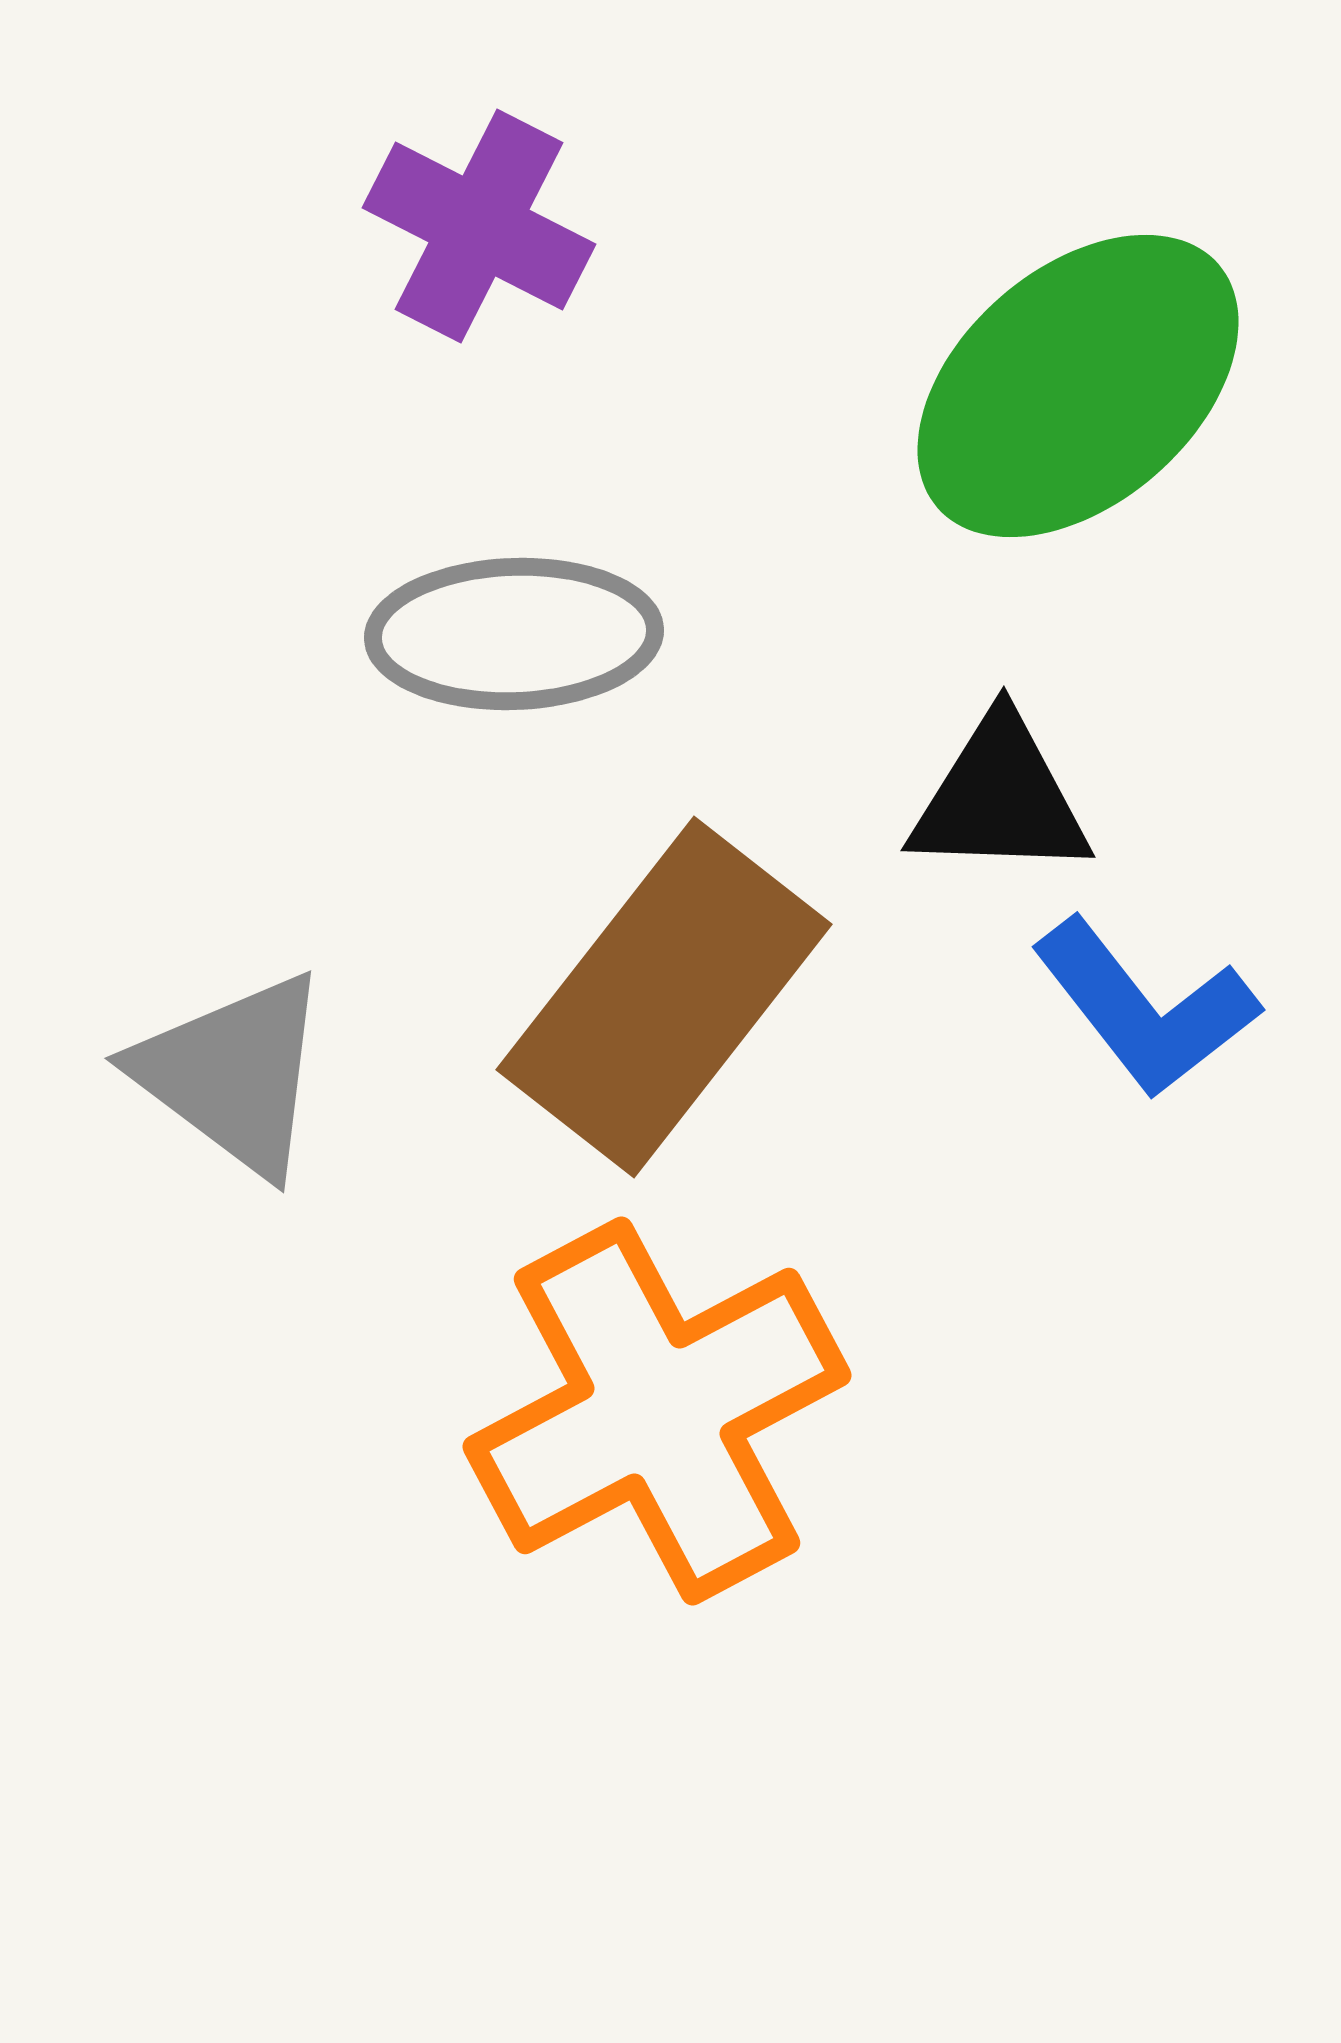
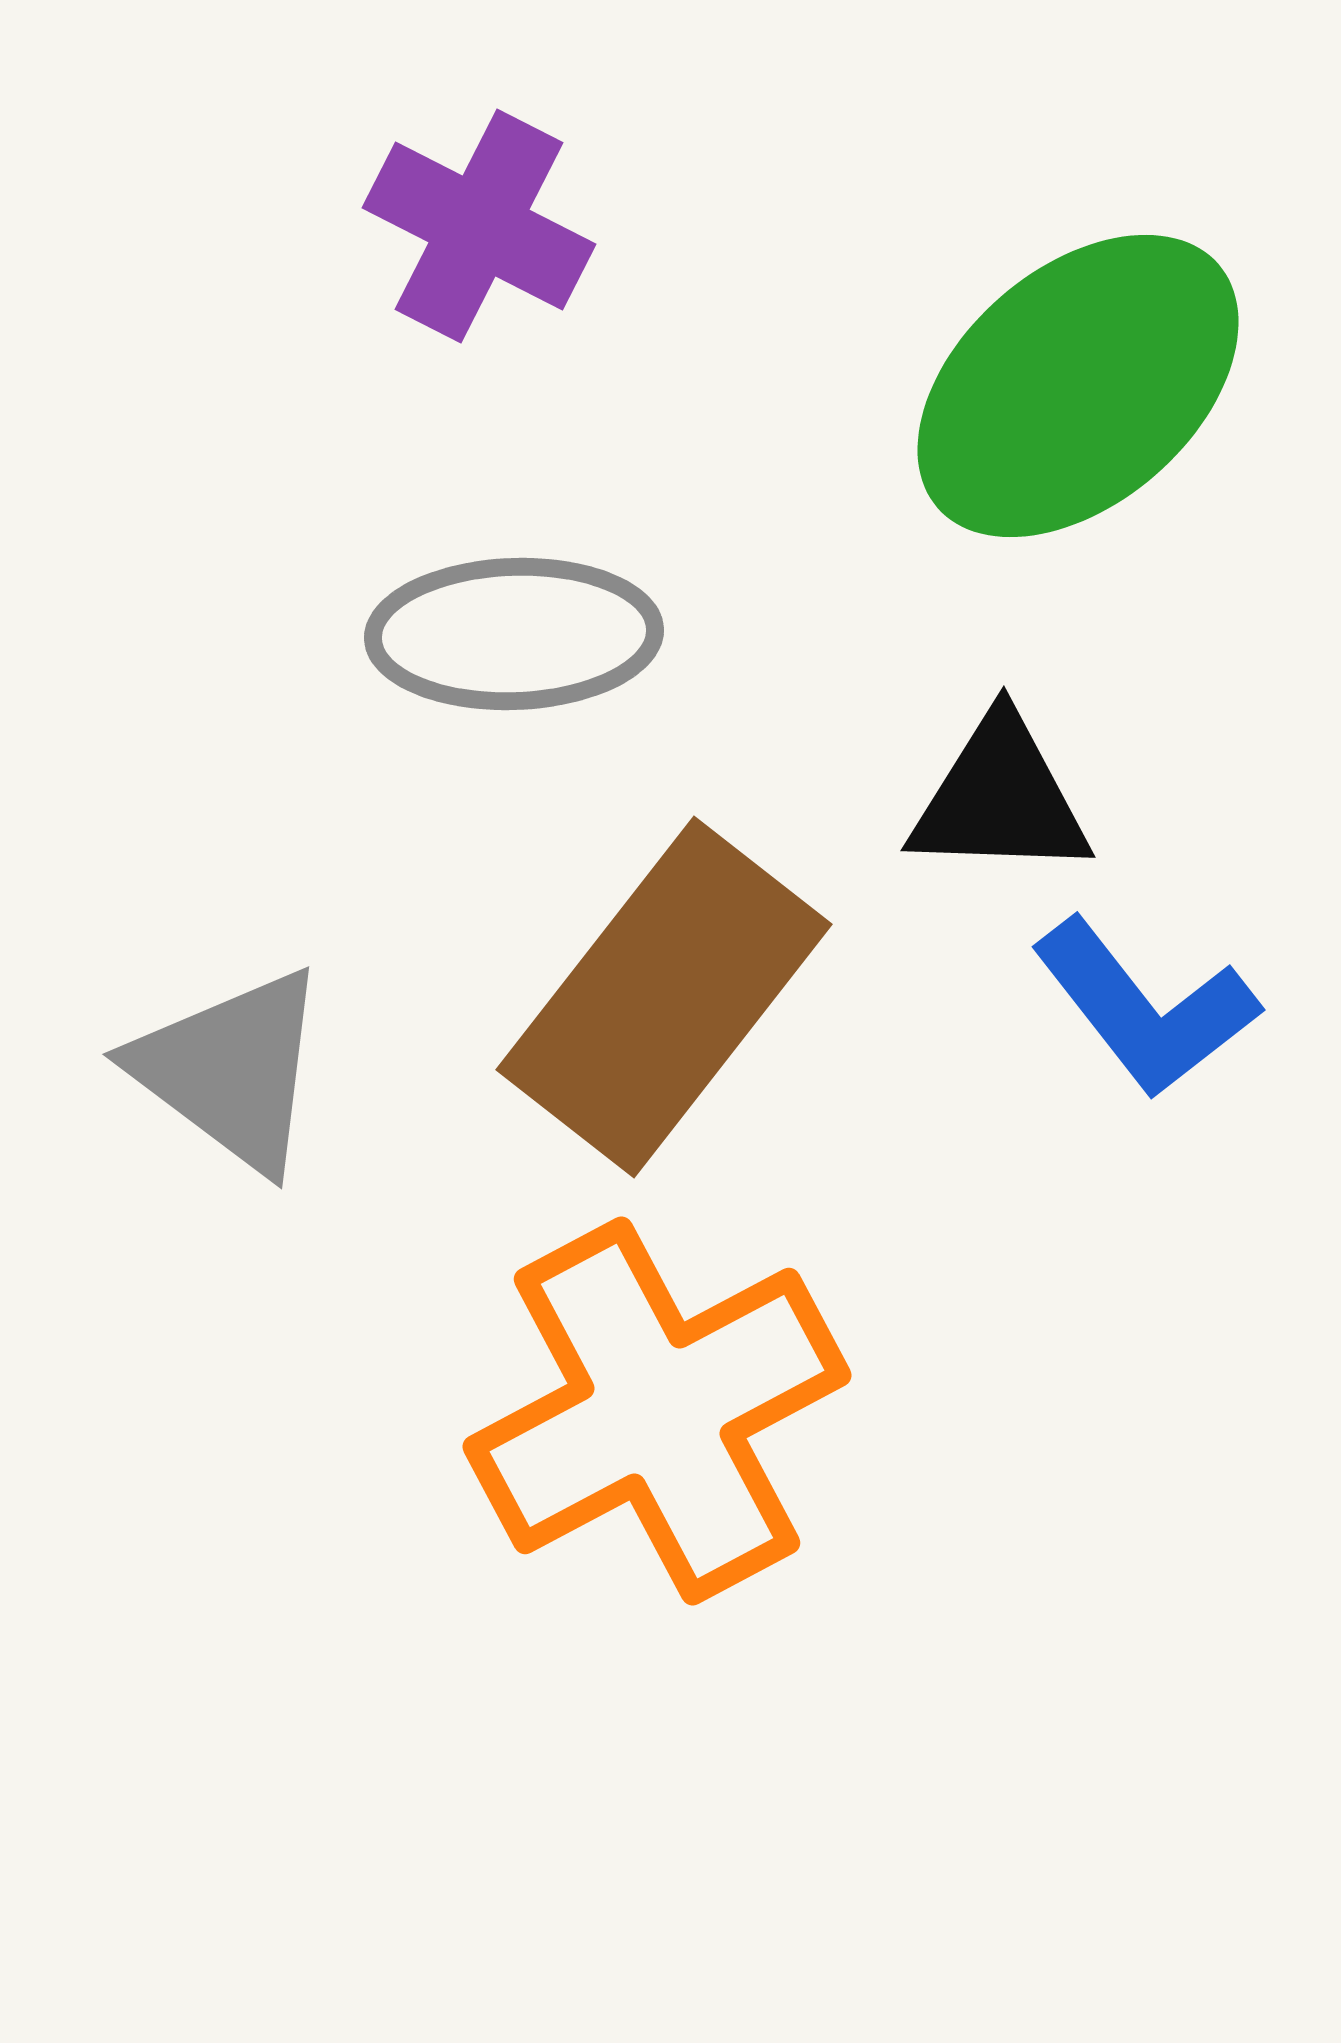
gray triangle: moved 2 px left, 4 px up
